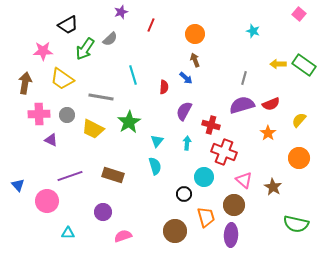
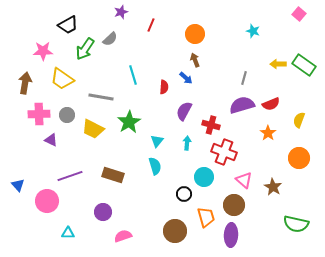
yellow semicircle at (299, 120): rotated 21 degrees counterclockwise
